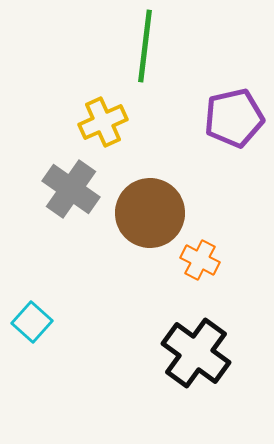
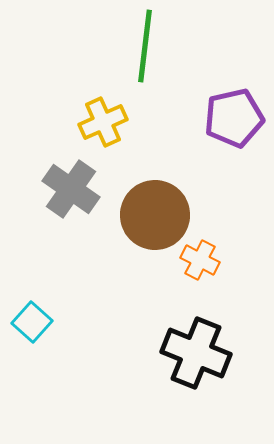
brown circle: moved 5 px right, 2 px down
black cross: rotated 14 degrees counterclockwise
